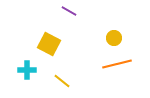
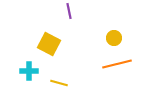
purple line: rotated 49 degrees clockwise
cyan cross: moved 2 px right, 1 px down
yellow line: moved 3 px left, 2 px down; rotated 24 degrees counterclockwise
